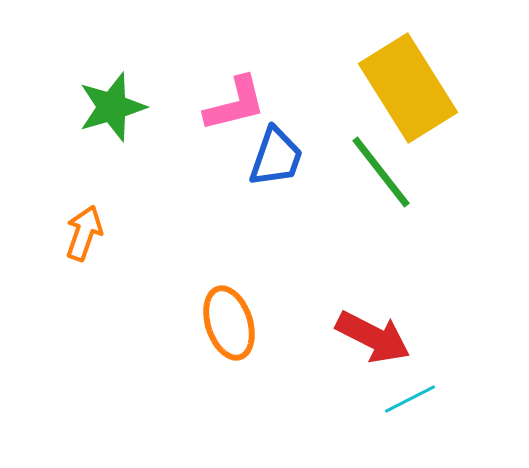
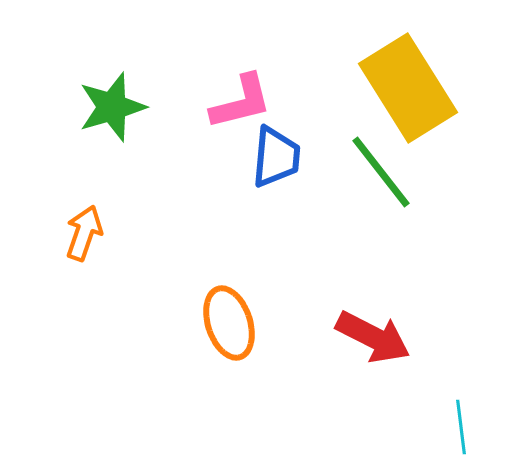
pink L-shape: moved 6 px right, 2 px up
blue trapezoid: rotated 14 degrees counterclockwise
cyan line: moved 51 px right, 28 px down; rotated 70 degrees counterclockwise
